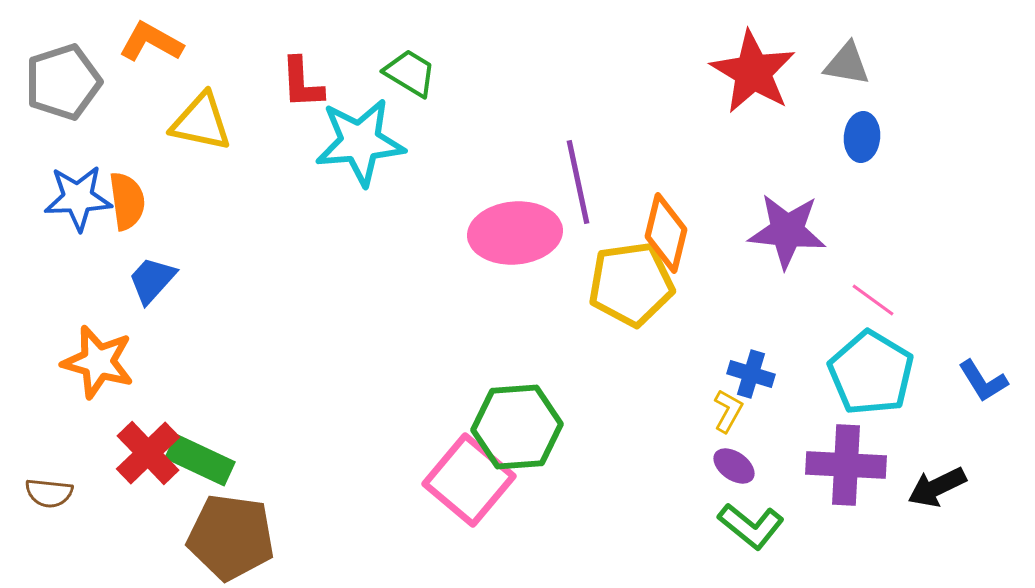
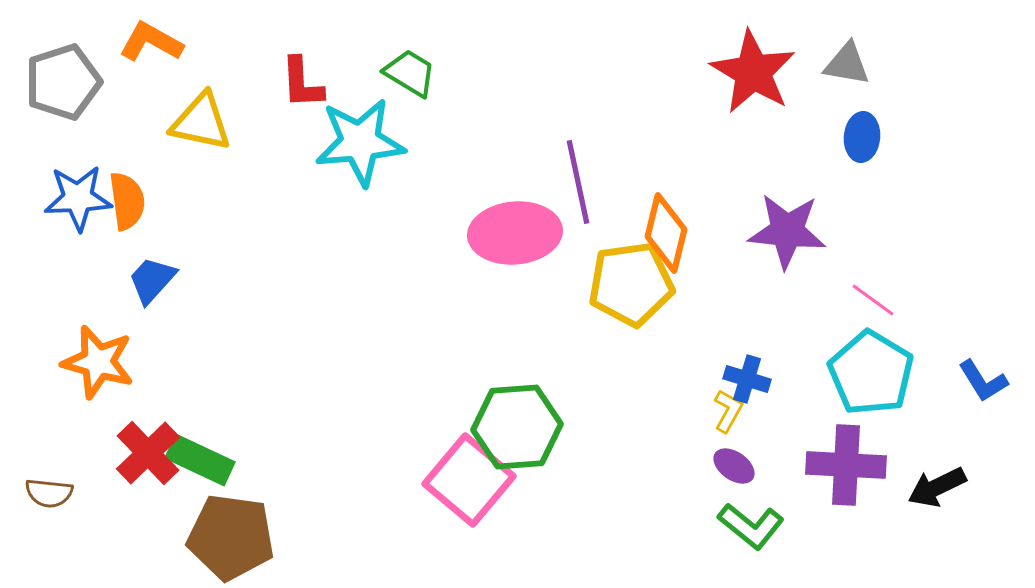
blue cross: moved 4 px left, 5 px down
